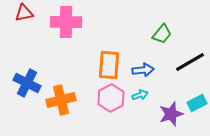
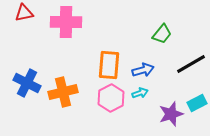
black line: moved 1 px right, 2 px down
blue arrow: rotated 10 degrees counterclockwise
cyan arrow: moved 2 px up
orange cross: moved 2 px right, 8 px up
